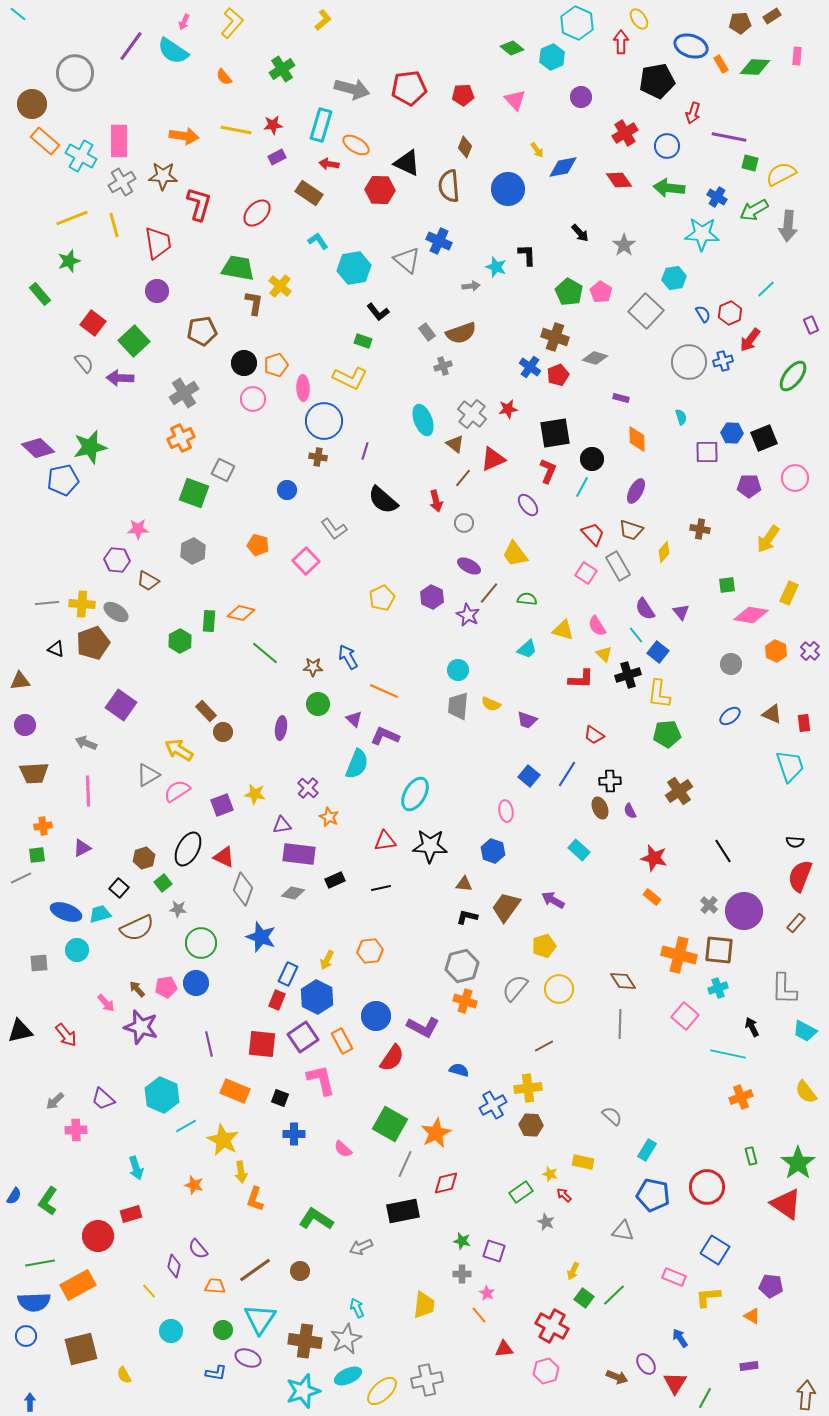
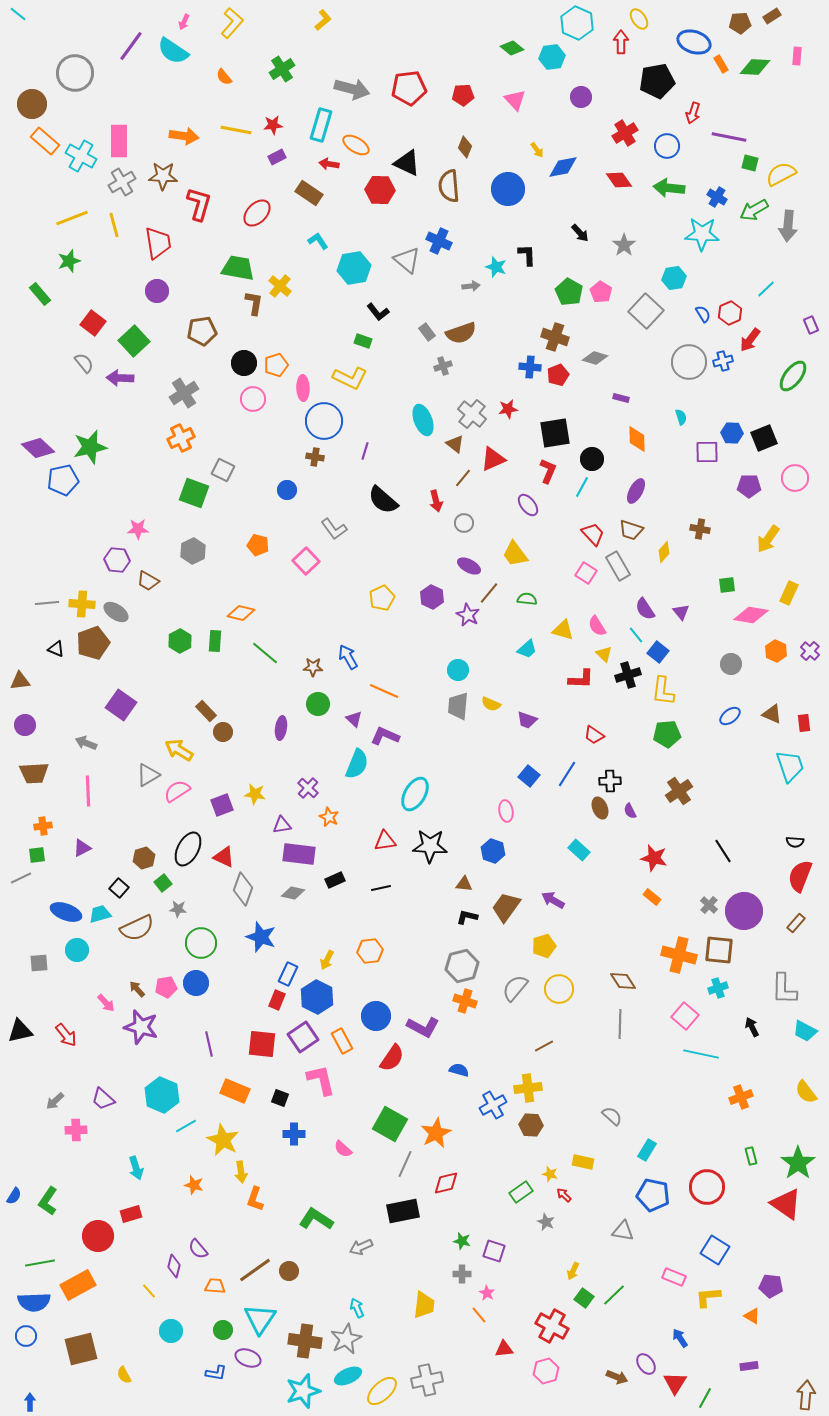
blue ellipse at (691, 46): moved 3 px right, 4 px up
cyan hexagon at (552, 57): rotated 15 degrees clockwise
blue cross at (530, 367): rotated 30 degrees counterclockwise
brown cross at (318, 457): moved 3 px left
green rectangle at (209, 621): moved 6 px right, 20 px down
yellow L-shape at (659, 694): moved 4 px right, 3 px up
cyan line at (728, 1054): moved 27 px left
brown circle at (300, 1271): moved 11 px left
